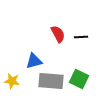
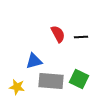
yellow star: moved 5 px right, 6 px down
